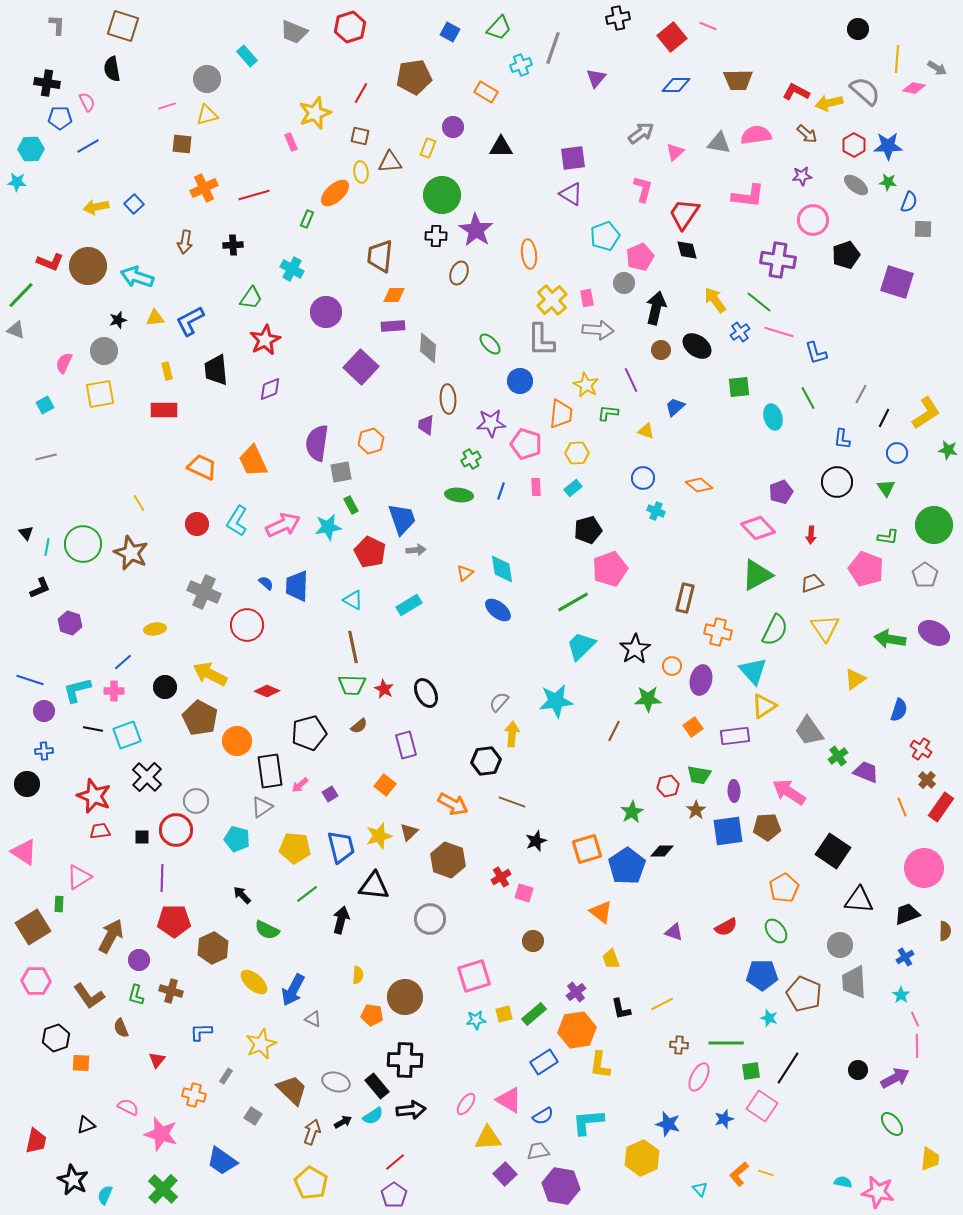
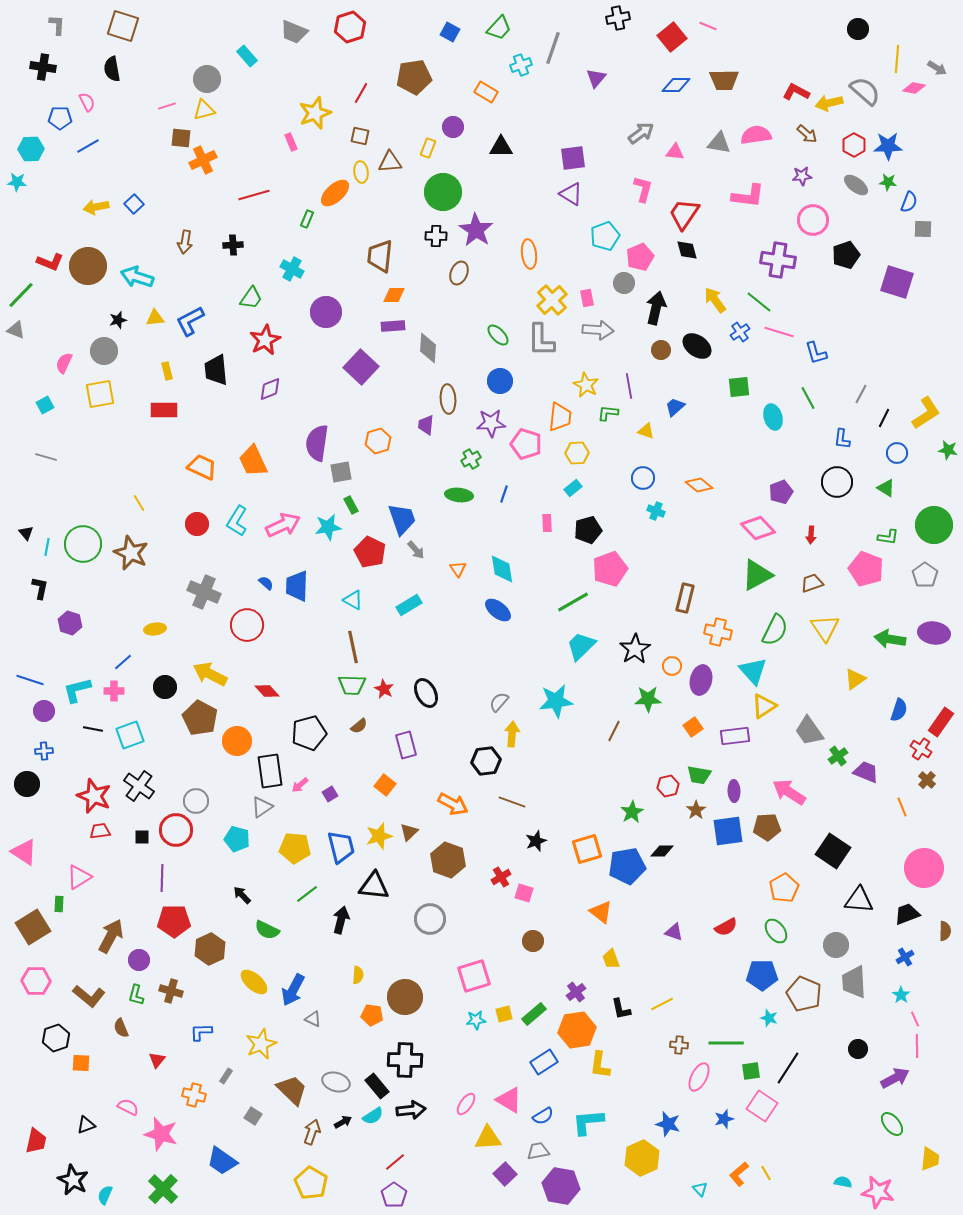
brown trapezoid at (738, 80): moved 14 px left
black cross at (47, 83): moved 4 px left, 16 px up
yellow triangle at (207, 115): moved 3 px left, 5 px up
brown square at (182, 144): moved 1 px left, 6 px up
pink triangle at (675, 152): rotated 48 degrees clockwise
orange cross at (204, 188): moved 1 px left, 28 px up
green circle at (442, 195): moved 1 px right, 3 px up
green ellipse at (490, 344): moved 8 px right, 9 px up
purple line at (631, 380): moved 2 px left, 6 px down; rotated 15 degrees clockwise
blue circle at (520, 381): moved 20 px left
orange trapezoid at (561, 414): moved 1 px left, 3 px down
orange hexagon at (371, 441): moved 7 px right
gray line at (46, 457): rotated 30 degrees clockwise
pink rectangle at (536, 487): moved 11 px right, 36 px down
green triangle at (886, 488): rotated 24 degrees counterclockwise
blue line at (501, 491): moved 3 px right, 3 px down
gray arrow at (416, 550): rotated 54 degrees clockwise
orange triangle at (465, 573): moved 7 px left, 4 px up; rotated 24 degrees counterclockwise
black L-shape at (40, 588): rotated 55 degrees counterclockwise
purple ellipse at (934, 633): rotated 20 degrees counterclockwise
red diamond at (267, 691): rotated 25 degrees clockwise
cyan square at (127, 735): moved 3 px right
black cross at (147, 777): moved 8 px left, 9 px down; rotated 8 degrees counterclockwise
red rectangle at (941, 807): moved 85 px up
blue pentagon at (627, 866): rotated 24 degrees clockwise
gray circle at (840, 945): moved 4 px left
brown hexagon at (213, 948): moved 3 px left, 1 px down
brown L-shape at (89, 996): rotated 16 degrees counterclockwise
black circle at (858, 1070): moved 21 px up
yellow line at (766, 1173): rotated 42 degrees clockwise
